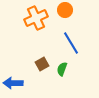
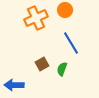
blue arrow: moved 1 px right, 2 px down
